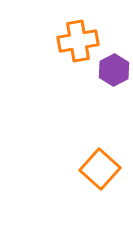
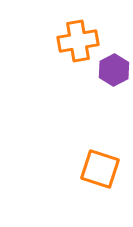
orange square: rotated 24 degrees counterclockwise
